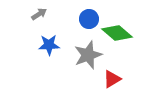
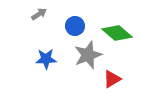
blue circle: moved 14 px left, 7 px down
blue star: moved 3 px left, 14 px down
